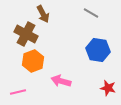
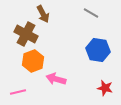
pink arrow: moved 5 px left, 2 px up
red star: moved 3 px left
